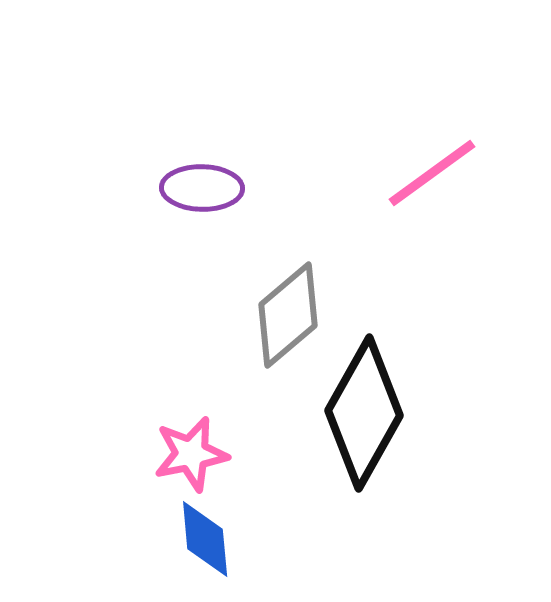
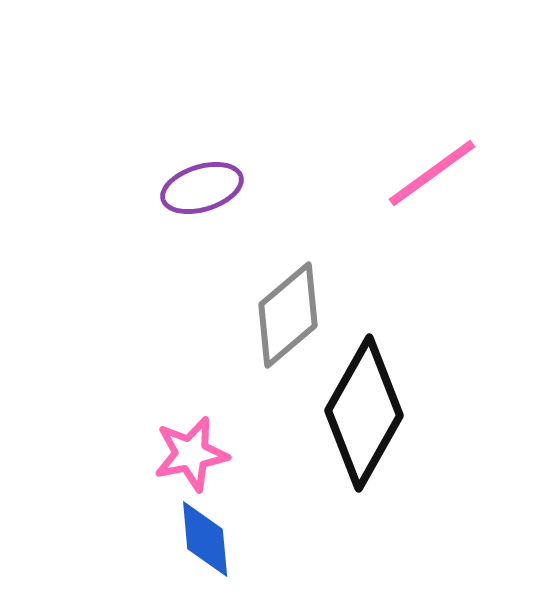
purple ellipse: rotated 18 degrees counterclockwise
